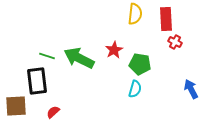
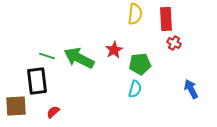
red cross: moved 1 px left, 1 px down
green pentagon: rotated 15 degrees counterclockwise
